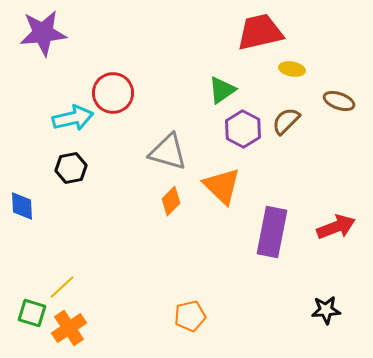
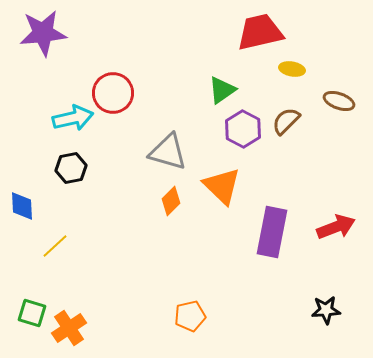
yellow line: moved 7 px left, 41 px up
